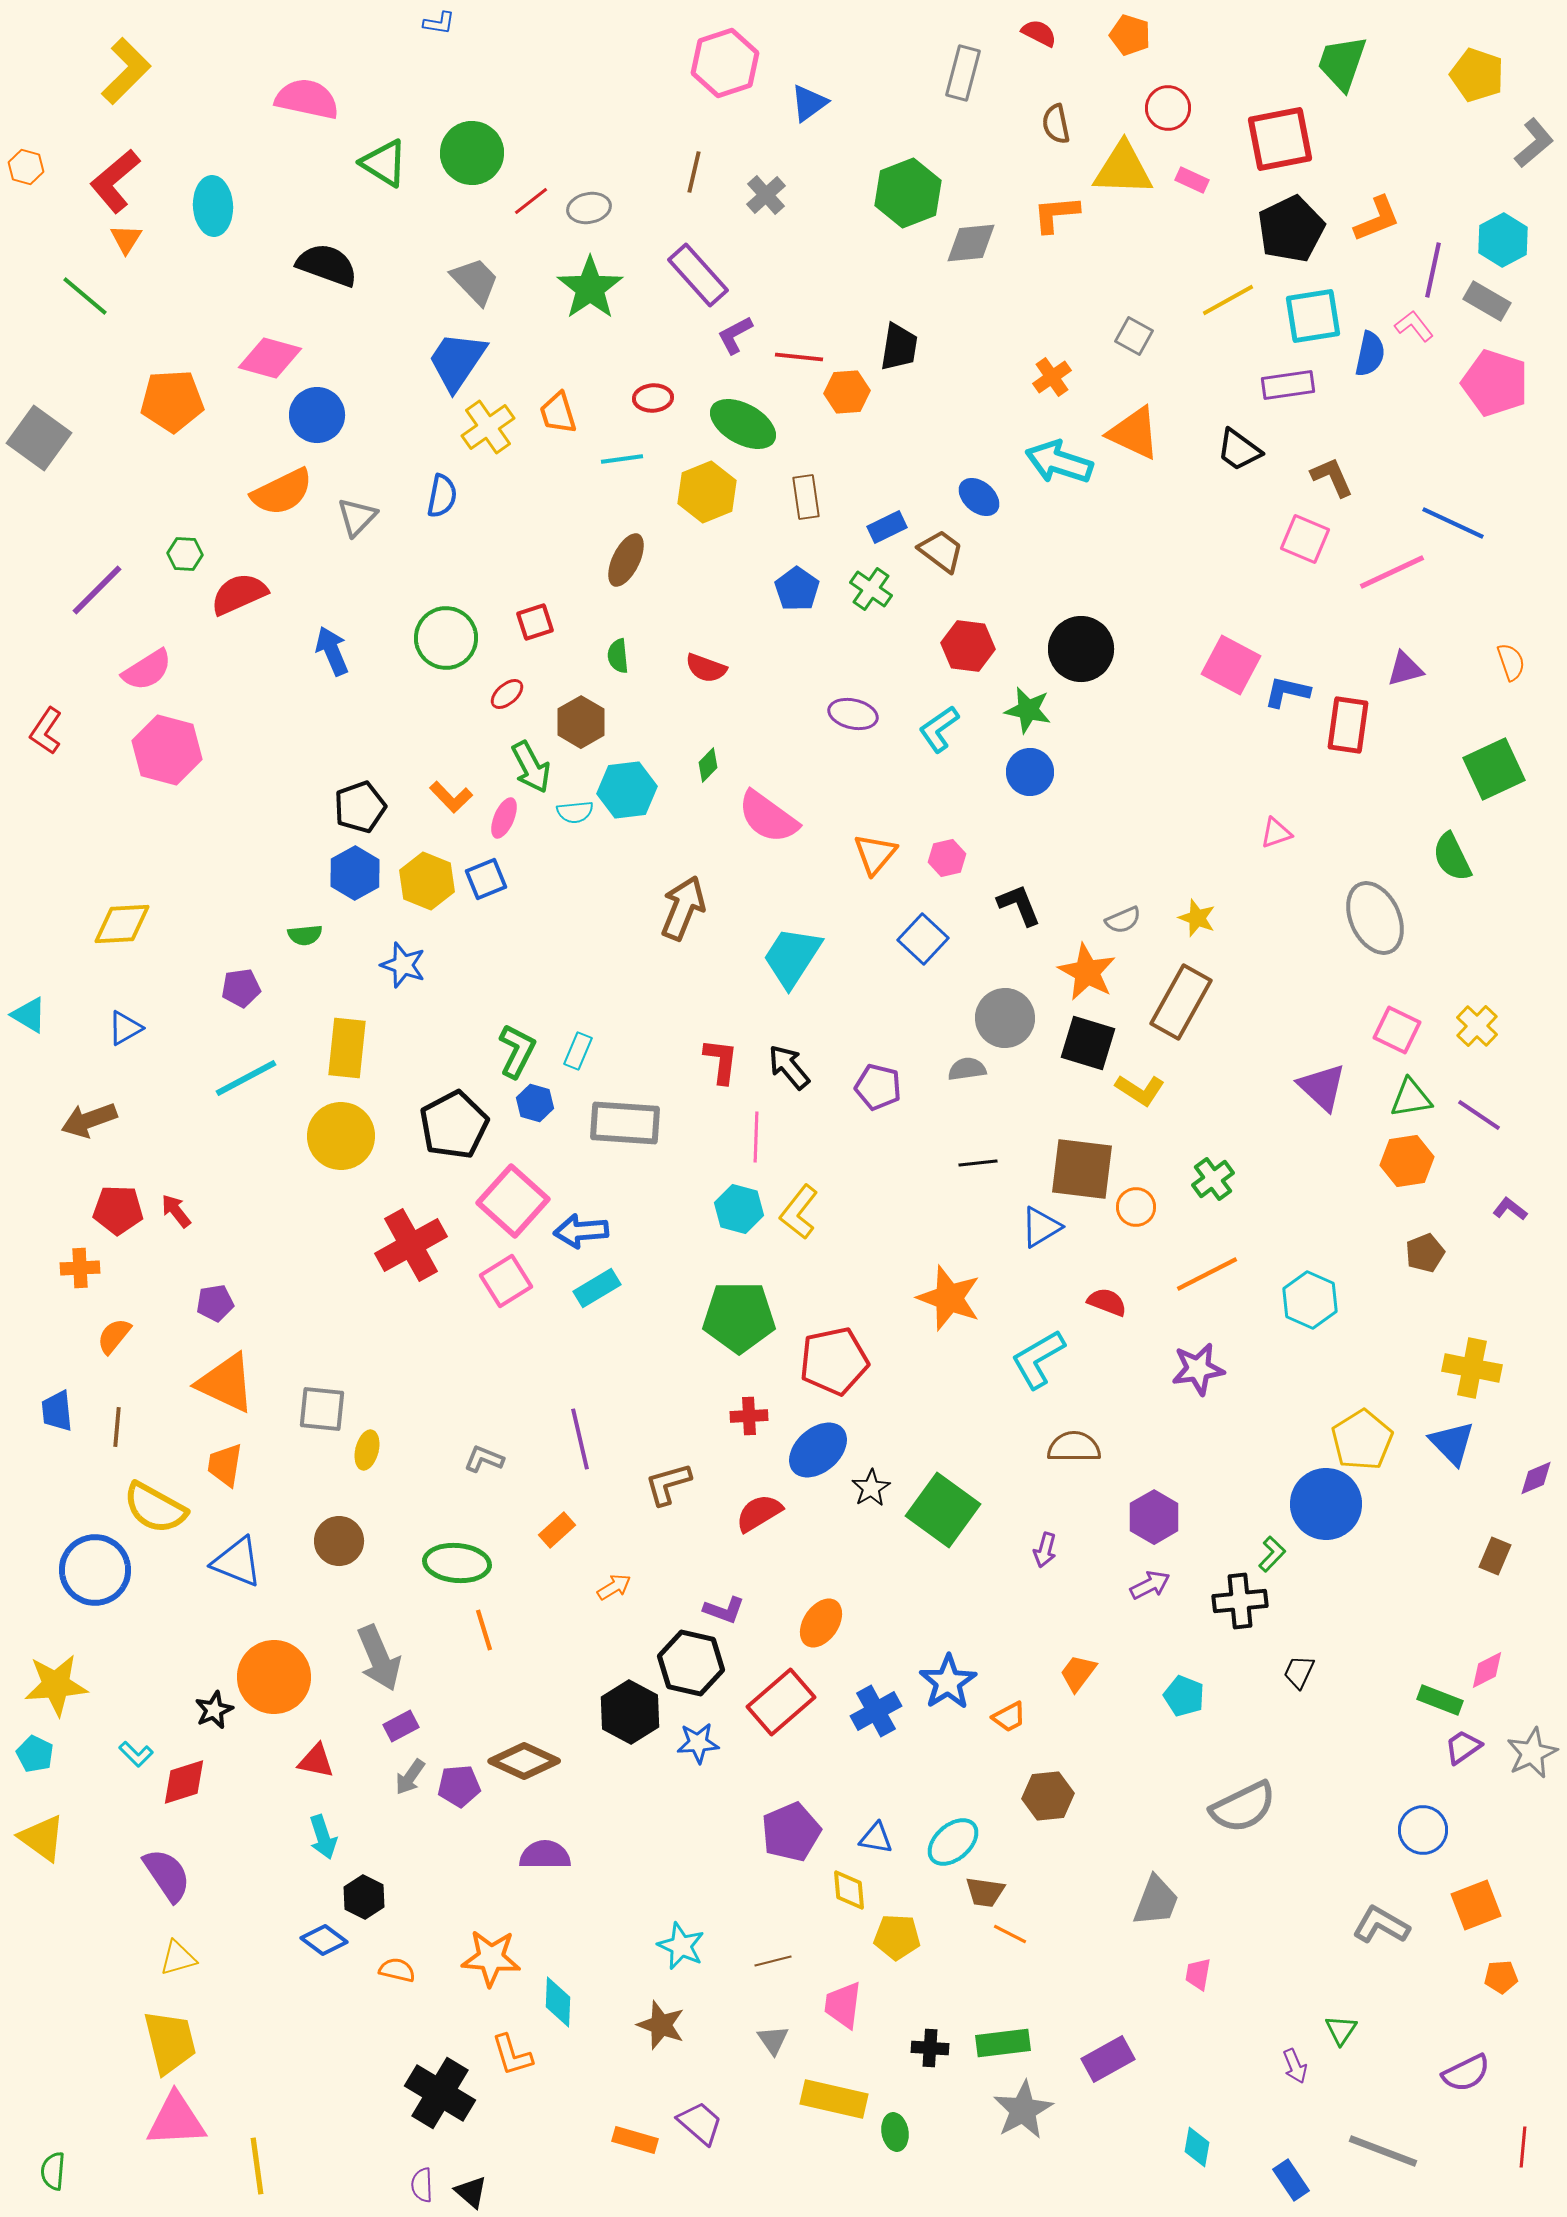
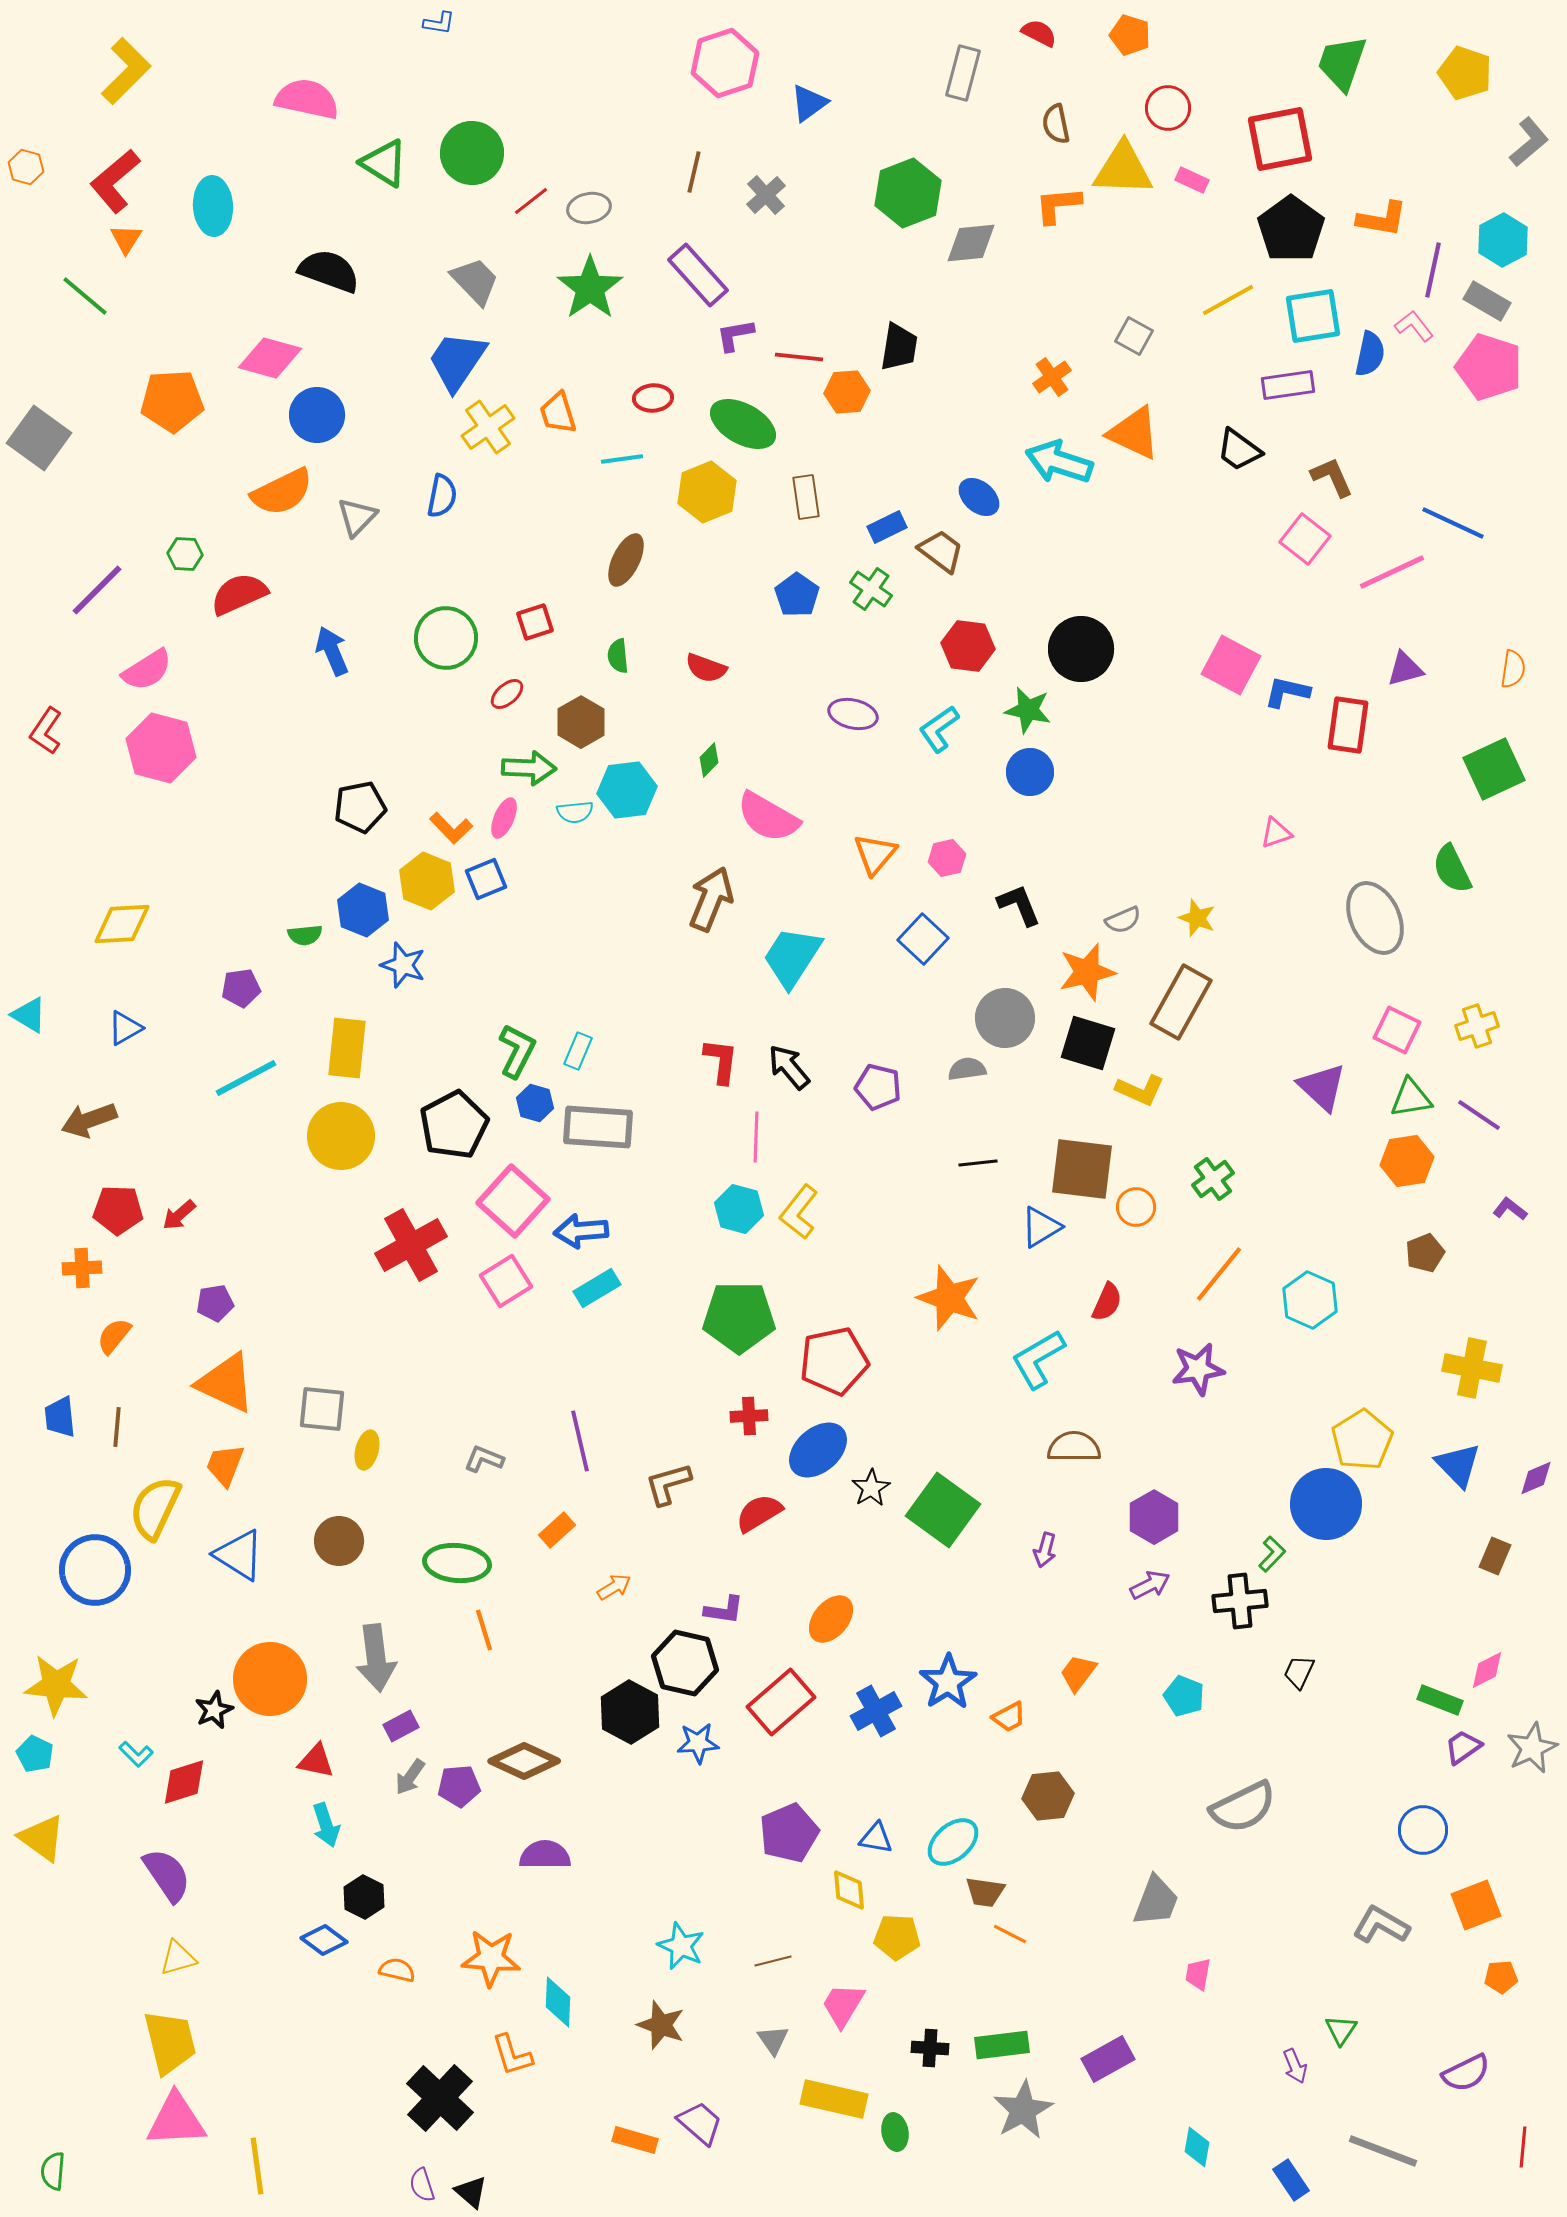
yellow pentagon at (1477, 75): moved 12 px left, 2 px up
gray L-shape at (1534, 143): moved 5 px left, 1 px up
orange L-shape at (1056, 214): moved 2 px right, 9 px up
orange L-shape at (1377, 219): moved 5 px right; rotated 32 degrees clockwise
black pentagon at (1291, 229): rotated 10 degrees counterclockwise
black semicircle at (327, 265): moved 2 px right, 6 px down
purple L-shape at (735, 335): rotated 18 degrees clockwise
pink pentagon at (1495, 383): moved 6 px left, 16 px up
pink square at (1305, 539): rotated 15 degrees clockwise
blue pentagon at (797, 589): moved 6 px down
orange semicircle at (1511, 662): moved 2 px right, 7 px down; rotated 27 degrees clockwise
pink hexagon at (167, 750): moved 6 px left, 2 px up
green diamond at (708, 765): moved 1 px right, 5 px up
green arrow at (531, 767): moved 2 px left, 1 px down; rotated 60 degrees counterclockwise
orange L-shape at (451, 797): moved 31 px down
black pentagon at (360, 807): rotated 9 degrees clockwise
pink semicircle at (768, 817): rotated 6 degrees counterclockwise
green semicircle at (1452, 857): moved 12 px down
blue hexagon at (355, 873): moved 8 px right, 37 px down; rotated 9 degrees counterclockwise
brown arrow at (683, 908): moved 28 px right, 9 px up
orange star at (1087, 972): rotated 30 degrees clockwise
yellow cross at (1477, 1026): rotated 27 degrees clockwise
yellow L-shape at (1140, 1090): rotated 9 degrees counterclockwise
gray rectangle at (625, 1123): moved 27 px left, 4 px down
red arrow at (176, 1211): moved 3 px right, 4 px down; rotated 93 degrees counterclockwise
orange cross at (80, 1268): moved 2 px right
orange line at (1207, 1274): moved 12 px right; rotated 24 degrees counterclockwise
red semicircle at (1107, 1302): rotated 93 degrees clockwise
blue trapezoid at (57, 1411): moved 3 px right, 6 px down
purple line at (580, 1439): moved 2 px down
blue triangle at (1452, 1443): moved 6 px right, 22 px down
orange trapezoid at (225, 1465): rotated 12 degrees clockwise
yellow semicircle at (155, 1508): rotated 86 degrees clockwise
blue triangle at (237, 1562): moved 2 px right, 7 px up; rotated 10 degrees clockwise
purple L-shape at (724, 1610): rotated 12 degrees counterclockwise
orange ellipse at (821, 1623): moved 10 px right, 4 px up; rotated 6 degrees clockwise
gray arrow at (379, 1658): moved 3 px left; rotated 16 degrees clockwise
black hexagon at (691, 1663): moved 6 px left
orange circle at (274, 1677): moved 4 px left, 2 px down
yellow star at (56, 1685): rotated 10 degrees clockwise
gray star at (1532, 1753): moved 5 px up
purple pentagon at (791, 1832): moved 2 px left, 1 px down
cyan arrow at (323, 1837): moved 3 px right, 12 px up
pink trapezoid at (843, 2005): rotated 24 degrees clockwise
green rectangle at (1003, 2043): moved 1 px left, 2 px down
black cross at (440, 2093): moved 5 px down; rotated 12 degrees clockwise
purple semicircle at (422, 2185): rotated 16 degrees counterclockwise
